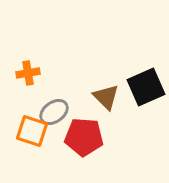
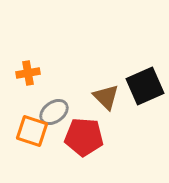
black square: moved 1 px left, 1 px up
